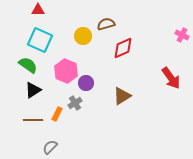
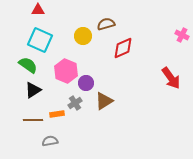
brown triangle: moved 18 px left, 5 px down
orange rectangle: rotated 56 degrees clockwise
gray semicircle: moved 6 px up; rotated 35 degrees clockwise
